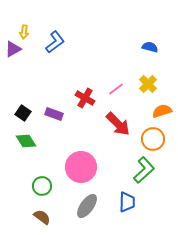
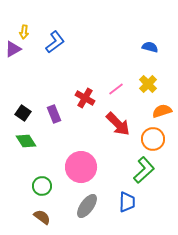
purple rectangle: rotated 48 degrees clockwise
